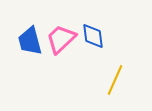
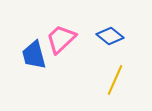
blue diamond: moved 17 px right; rotated 44 degrees counterclockwise
blue trapezoid: moved 4 px right, 14 px down
